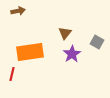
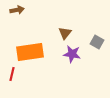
brown arrow: moved 1 px left, 1 px up
purple star: rotated 30 degrees counterclockwise
